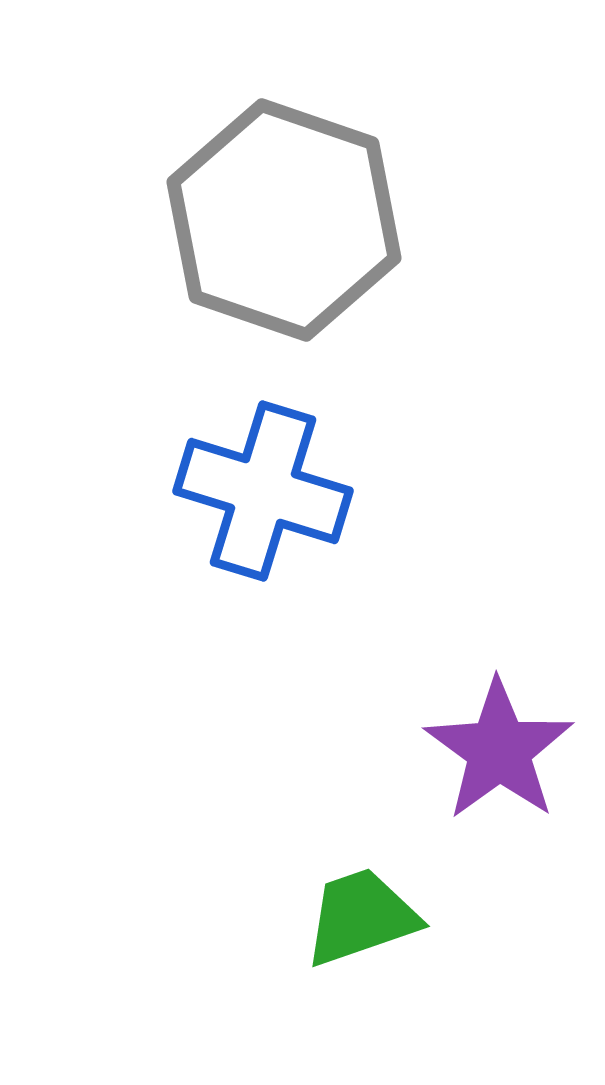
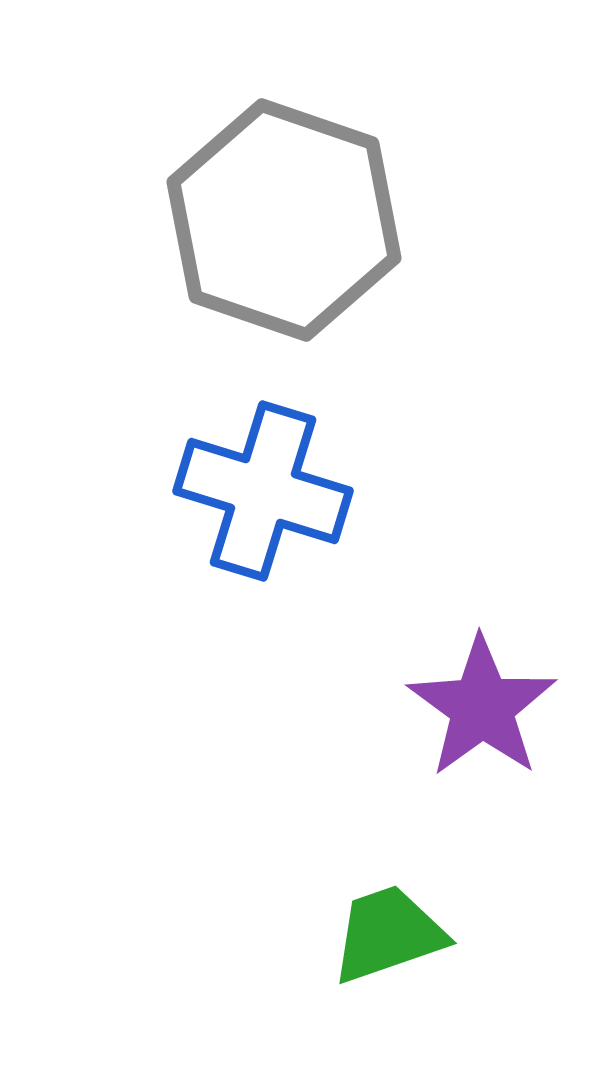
purple star: moved 17 px left, 43 px up
green trapezoid: moved 27 px right, 17 px down
